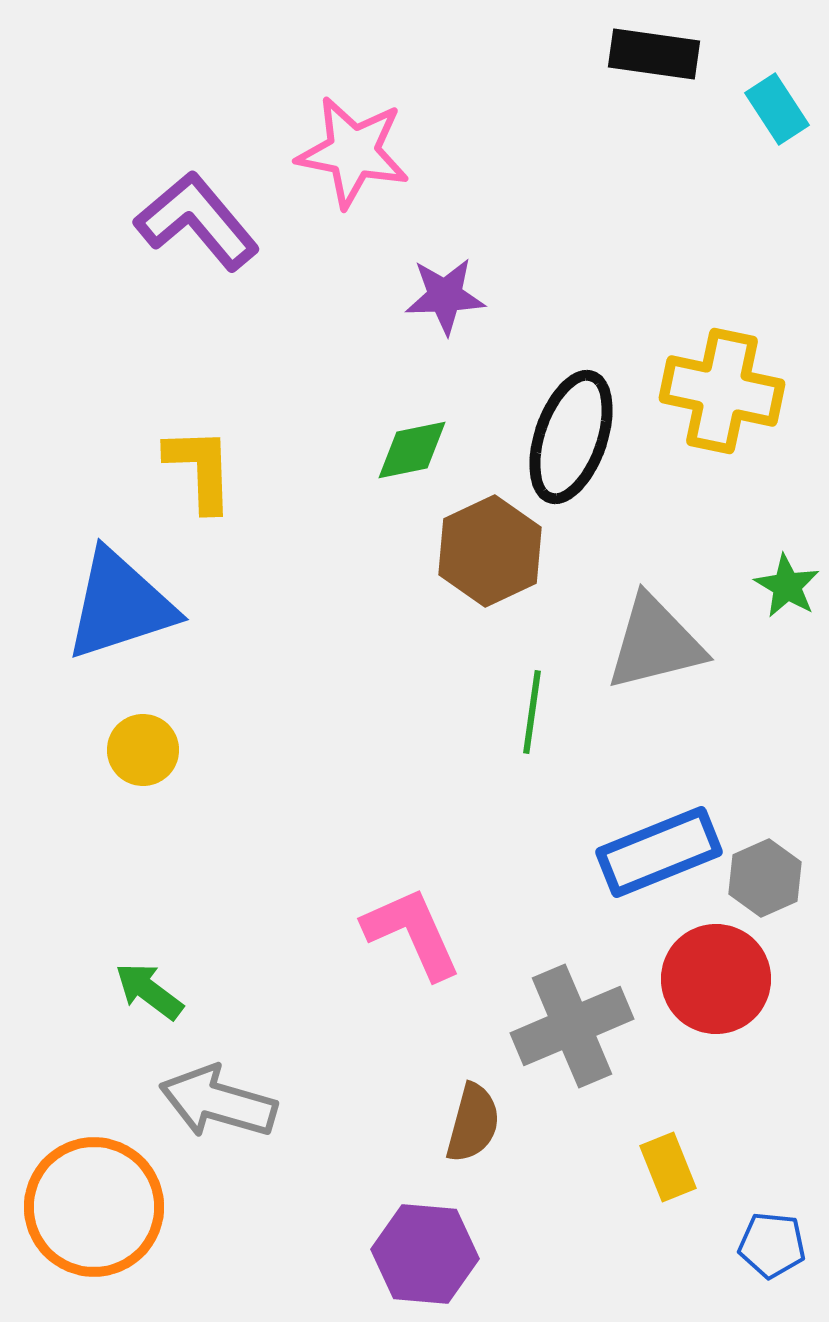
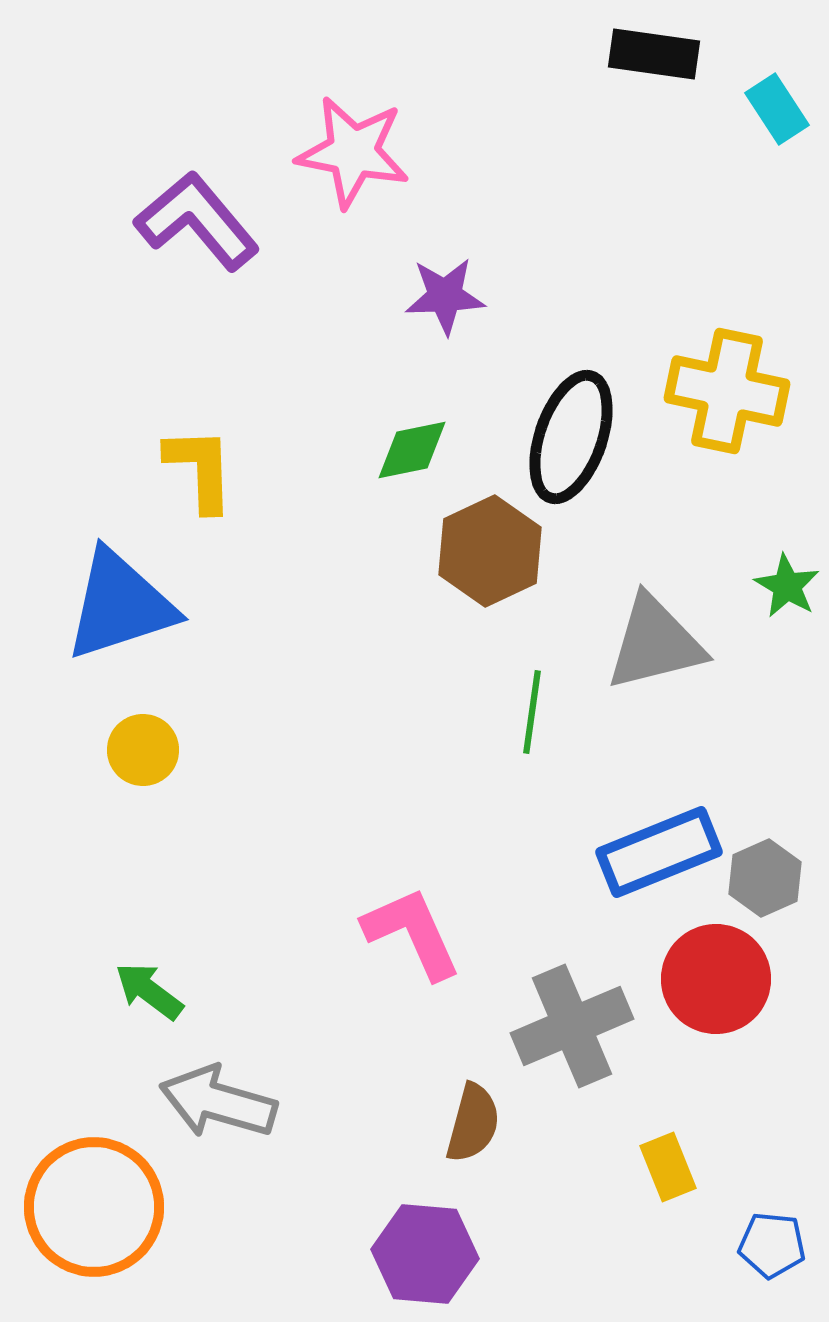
yellow cross: moved 5 px right
